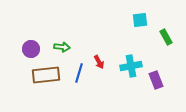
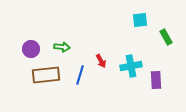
red arrow: moved 2 px right, 1 px up
blue line: moved 1 px right, 2 px down
purple rectangle: rotated 18 degrees clockwise
